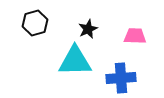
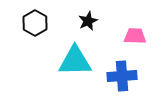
black hexagon: rotated 15 degrees counterclockwise
black star: moved 8 px up
blue cross: moved 1 px right, 2 px up
